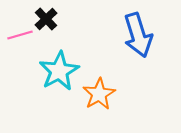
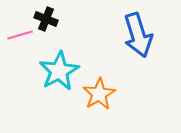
black cross: rotated 25 degrees counterclockwise
